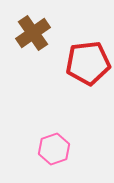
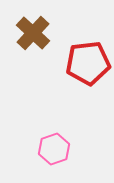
brown cross: rotated 12 degrees counterclockwise
